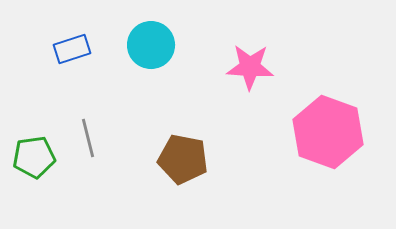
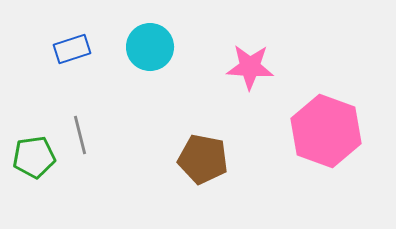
cyan circle: moved 1 px left, 2 px down
pink hexagon: moved 2 px left, 1 px up
gray line: moved 8 px left, 3 px up
brown pentagon: moved 20 px right
